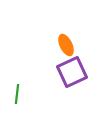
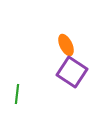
purple square: rotated 32 degrees counterclockwise
